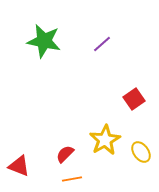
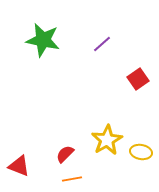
green star: moved 1 px left, 1 px up
red square: moved 4 px right, 20 px up
yellow star: moved 2 px right
yellow ellipse: rotated 45 degrees counterclockwise
